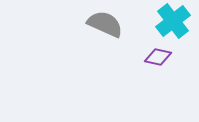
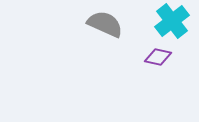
cyan cross: moved 1 px left
